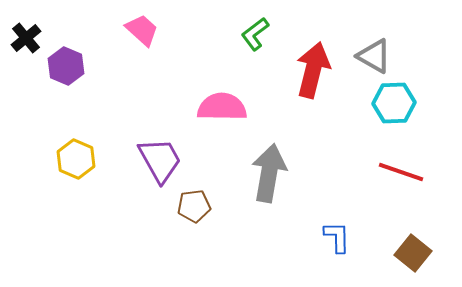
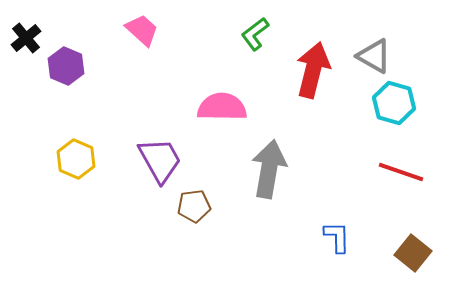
cyan hexagon: rotated 18 degrees clockwise
gray arrow: moved 4 px up
